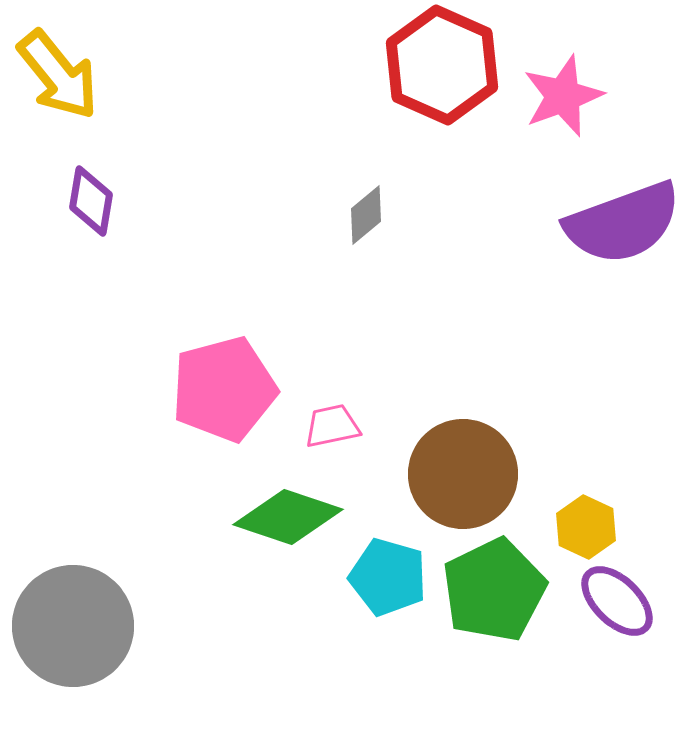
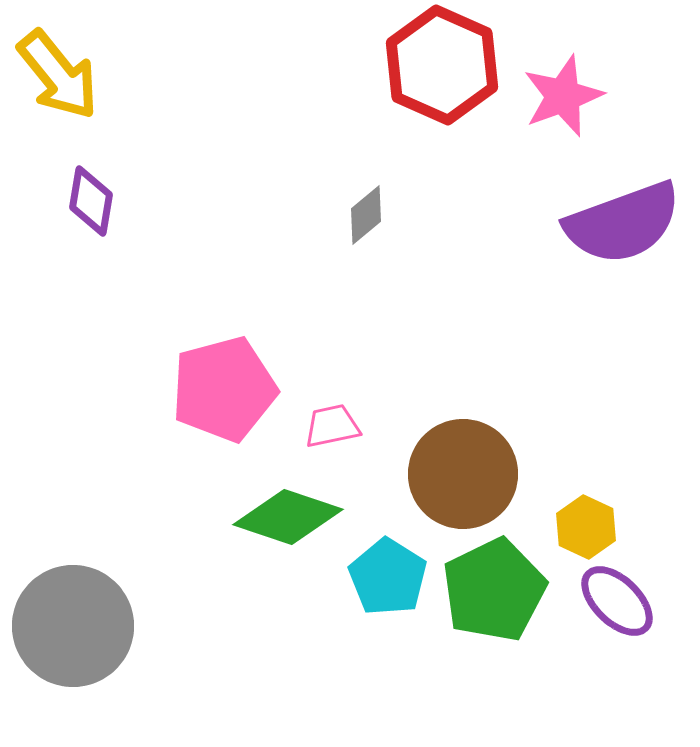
cyan pentagon: rotated 16 degrees clockwise
